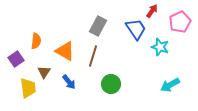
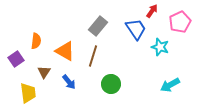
gray rectangle: rotated 12 degrees clockwise
yellow trapezoid: moved 5 px down
